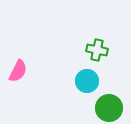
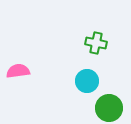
green cross: moved 1 px left, 7 px up
pink semicircle: rotated 125 degrees counterclockwise
